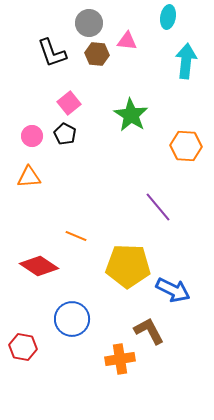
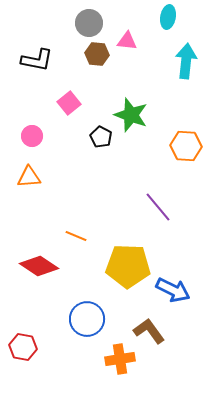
black L-shape: moved 15 px left, 7 px down; rotated 60 degrees counterclockwise
green star: rotated 12 degrees counterclockwise
black pentagon: moved 36 px right, 3 px down
blue circle: moved 15 px right
brown L-shape: rotated 8 degrees counterclockwise
